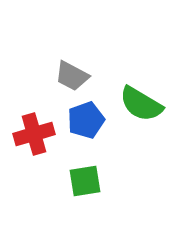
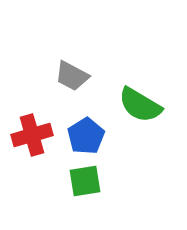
green semicircle: moved 1 px left, 1 px down
blue pentagon: moved 16 px down; rotated 12 degrees counterclockwise
red cross: moved 2 px left, 1 px down
